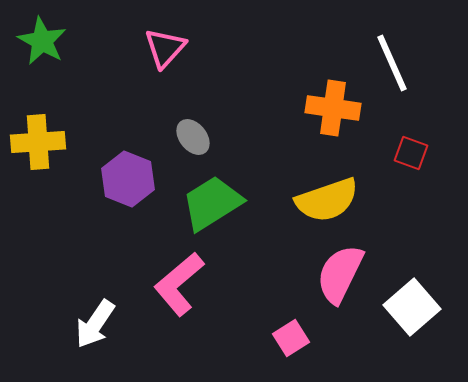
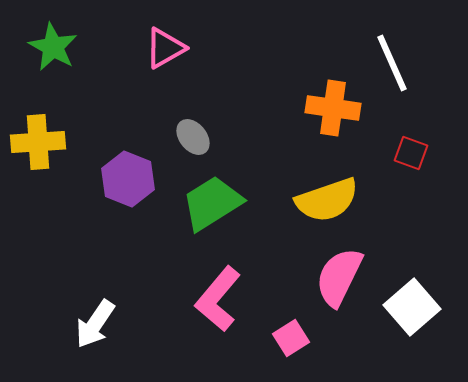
green star: moved 11 px right, 6 px down
pink triangle: rotated 18 degrees clockwise
pink semicircle: moved 1 px left, 3 px down
pink L-shape: moved 39 px right, 15 px down; rotated 10 degrees counterclockwise
